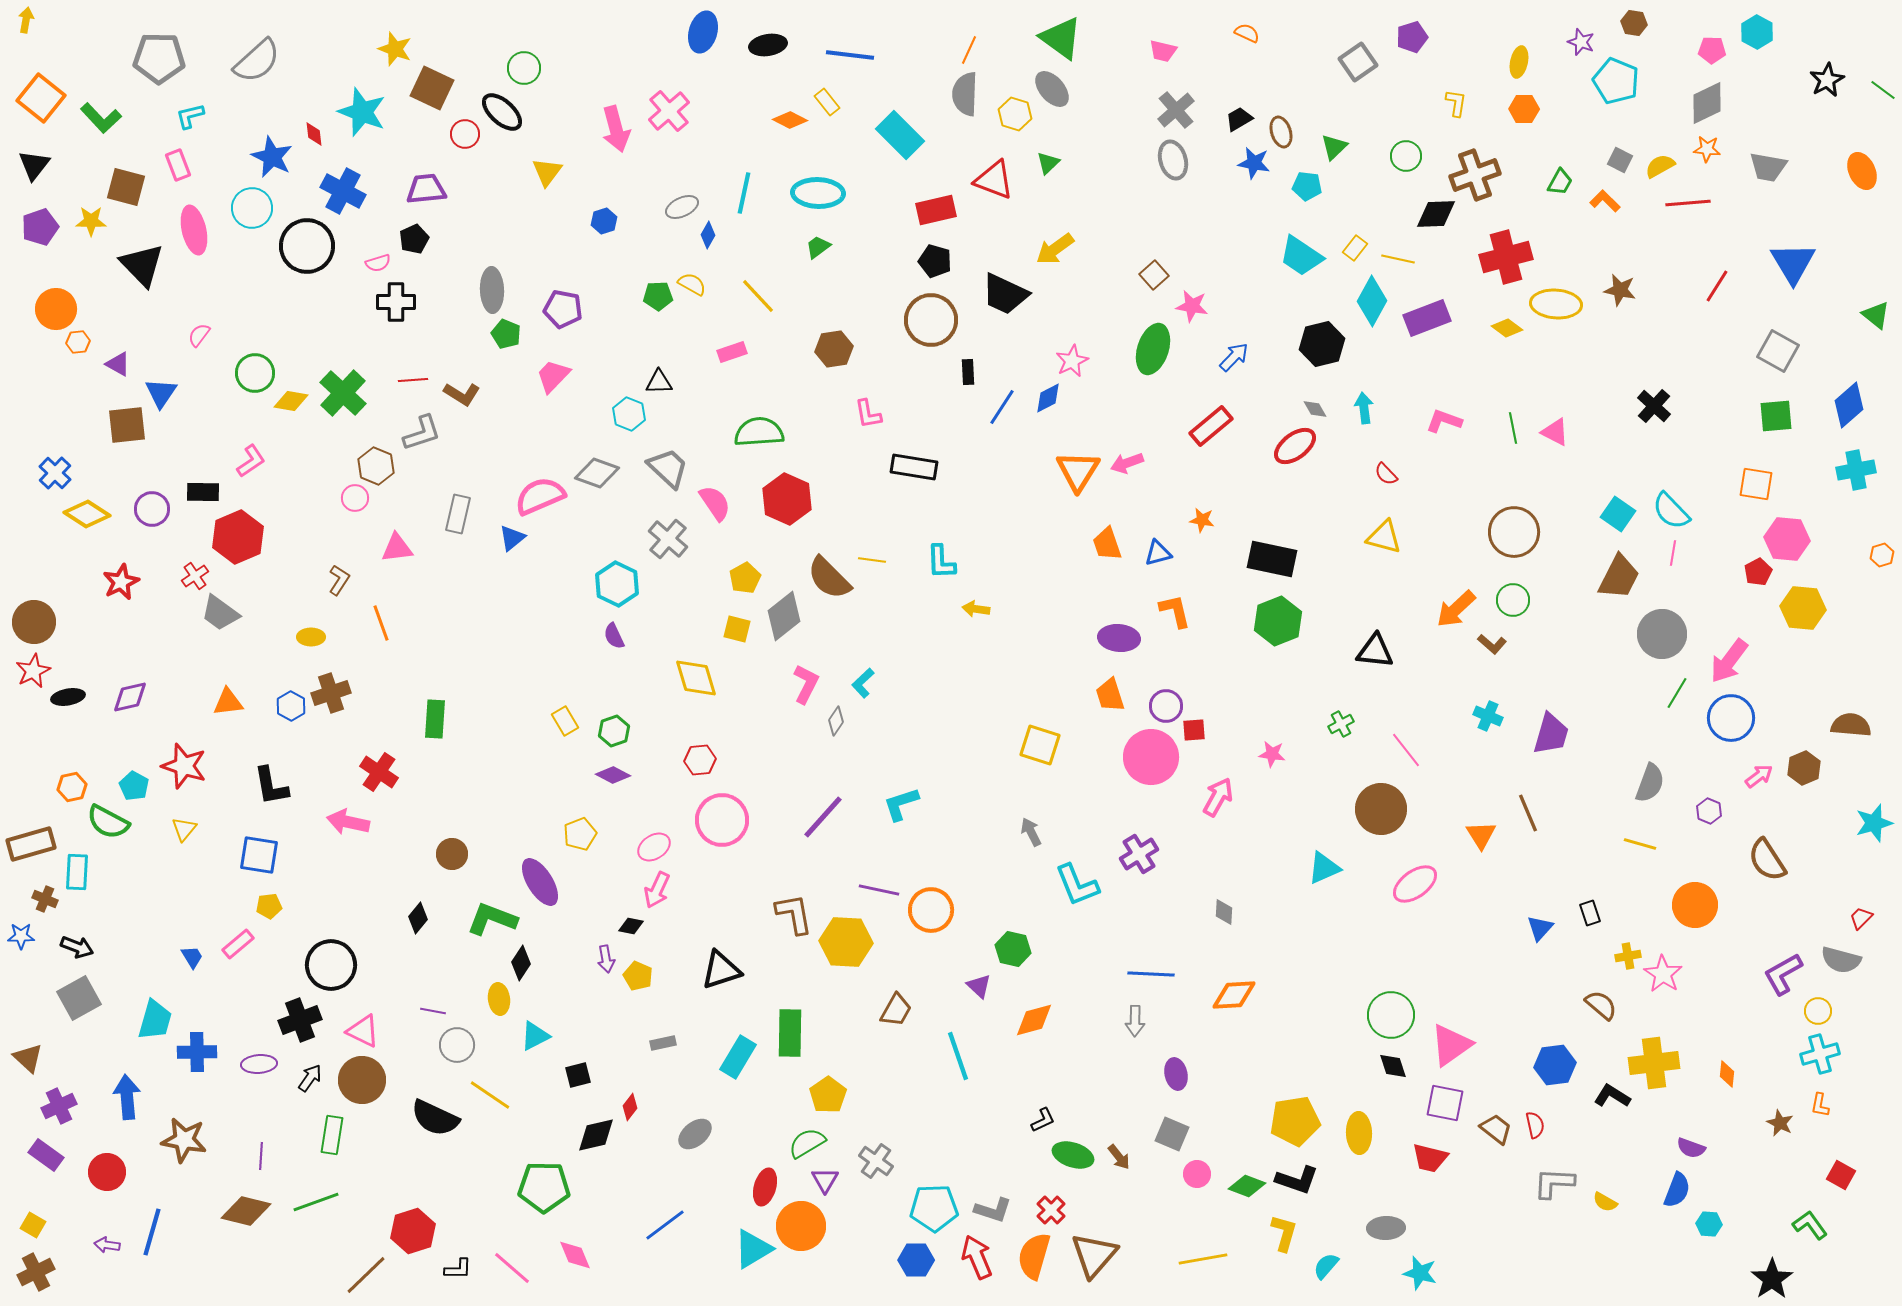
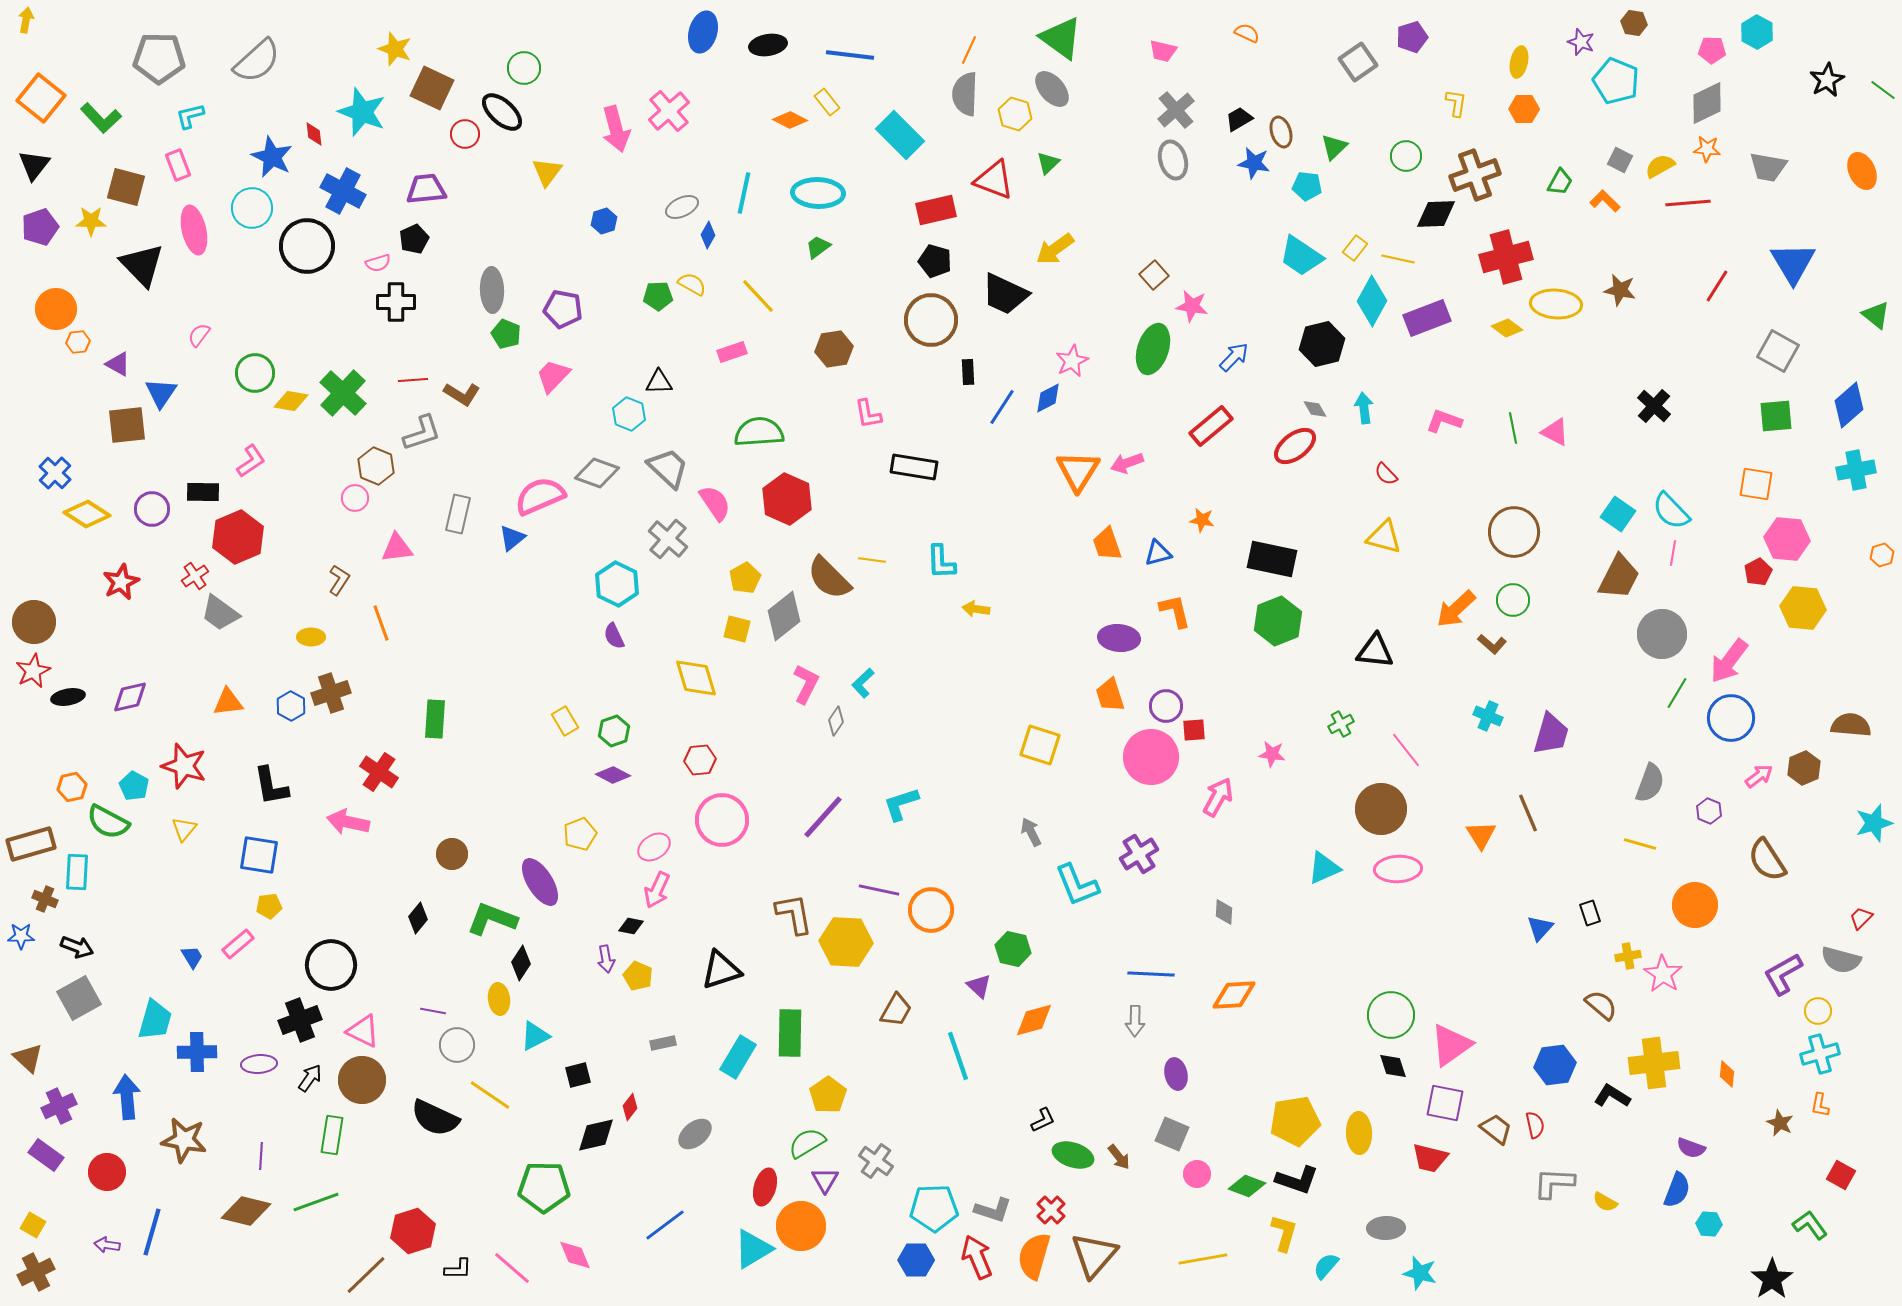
pink ellipse at (1415, 884): moved 17 px left, 15 px up; rotated 33 degrees clockwise
